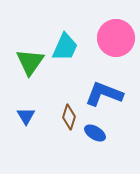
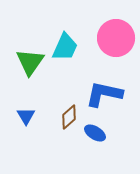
blue L-shape: rotated 9 degrees counterclockwise
brown diamond: rotated 30 degrees clockwise
